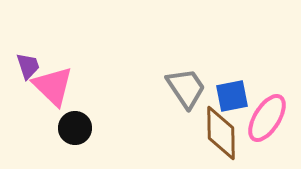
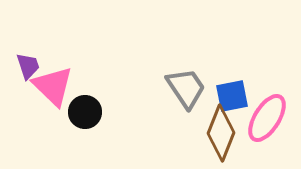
black circle: moved 10 px right, 16 px up
brown diamond: rotated 22 degrees clockwise
